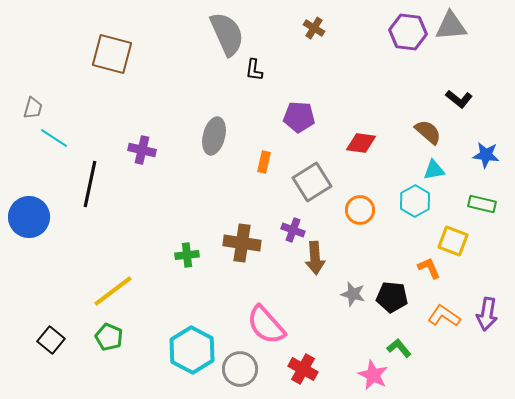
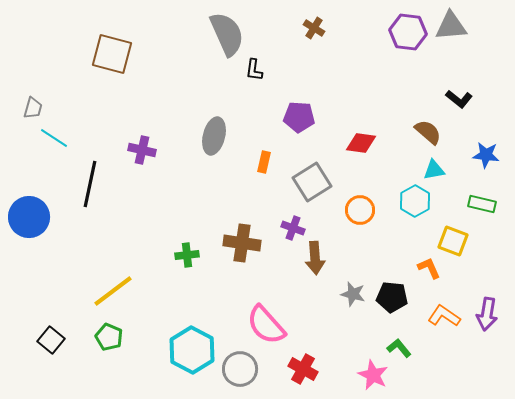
purple cross at (293, 230): moved 2 px up
